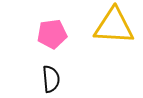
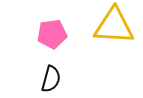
black semicircle: rotated 20 degrees clockwise
